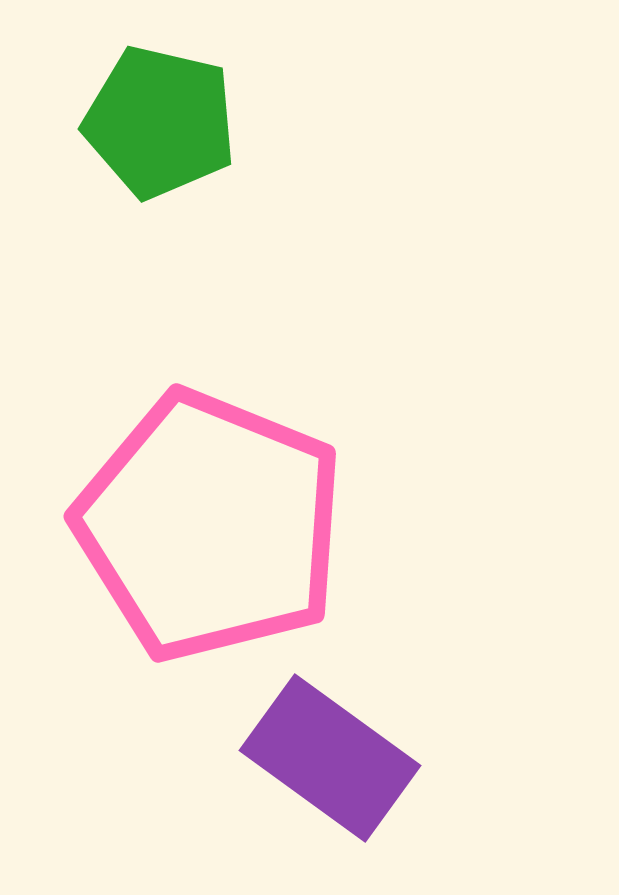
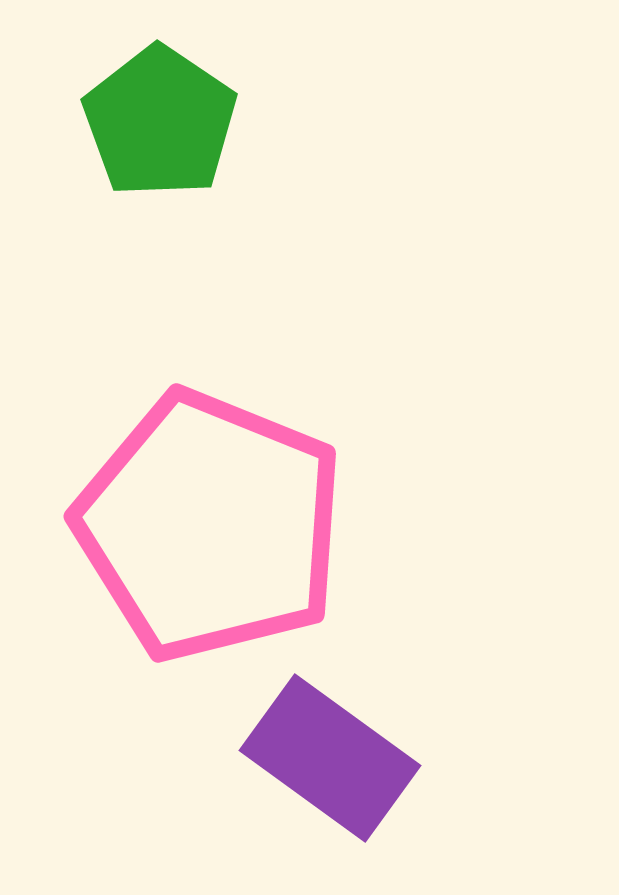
green pentagon: rotated 21 degrees clockwise
